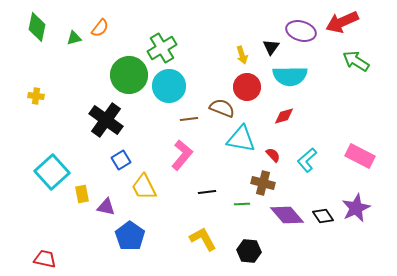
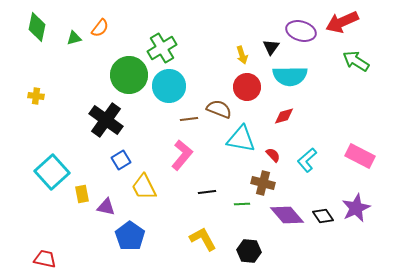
brown semicircle: moved 3 px left, 1 px down
